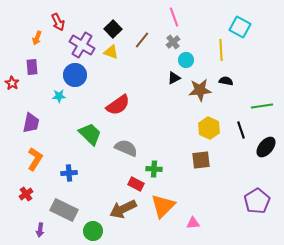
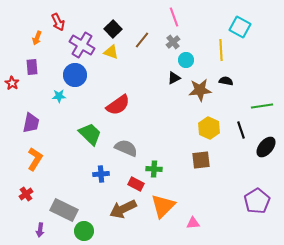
blue cross: moved 32 px right, 1 px down
green circle: moved 9 px left
